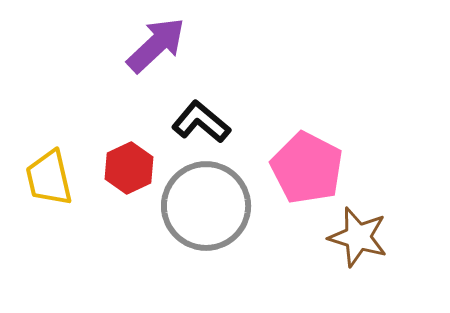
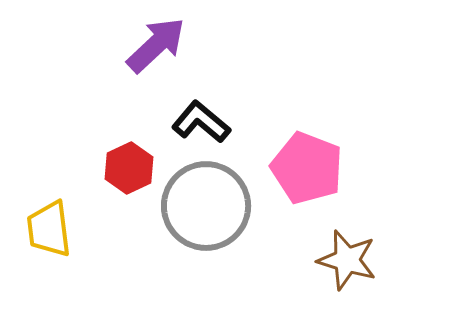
pink pentagon: rotated 6 degrees counterclockwise
yellow trapezoid: moved 51 px down; rotated 6 degrees clockwise
brown star: moved 11 px left, 23 px down
